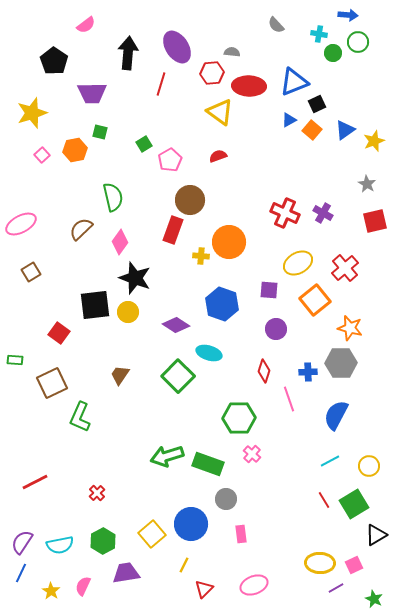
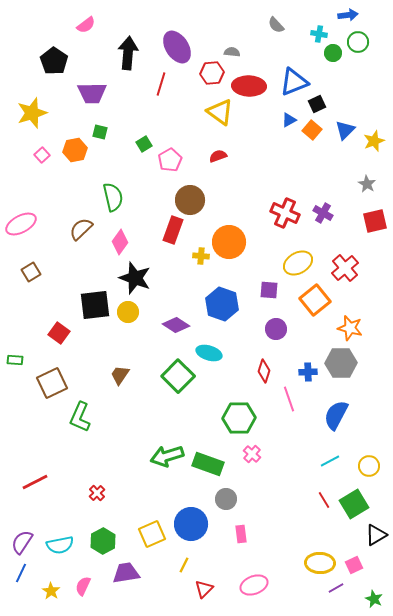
blue arrow at (348, 15): rotated 12 degrees counterclockwise
blue triangle at (345, 130): rotated 10 degrees counterclockwise
yellow square at (152, 534): rotated 16 degrees clockwise
